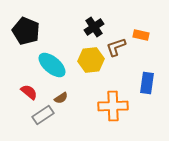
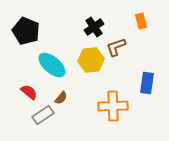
orange rectangle: moved 14 px up; rotated 63 degrees clockwise
brown semicircle: rotated 16 degrees counterclockwise
